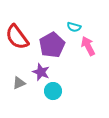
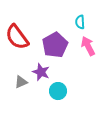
cyan semicircle: moved 6 px right, 5 px up; rotated 72 degrees clockwise
purple pentagon: moved 3 px right
gray triangle: moved 2 px right, 1 px up
cyan circle: moved 5 px right
